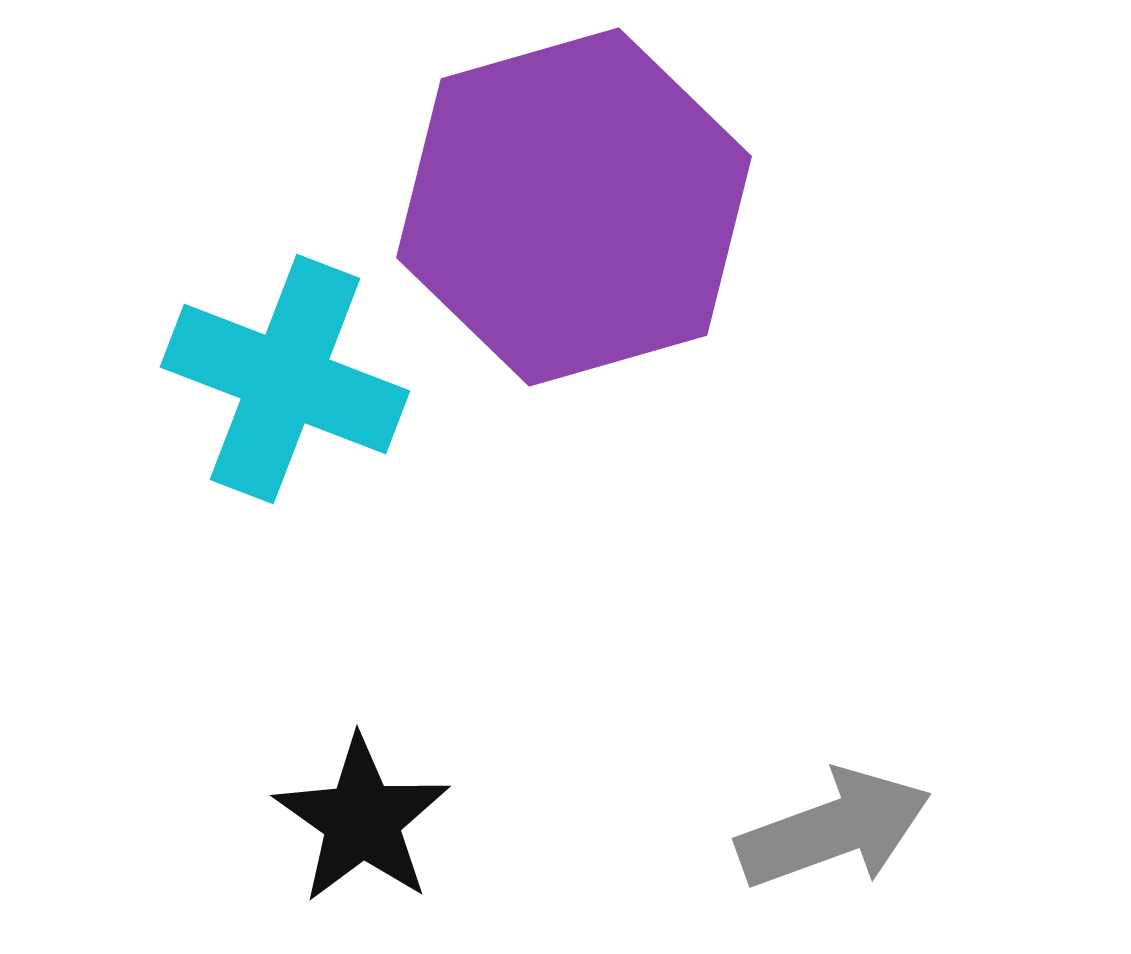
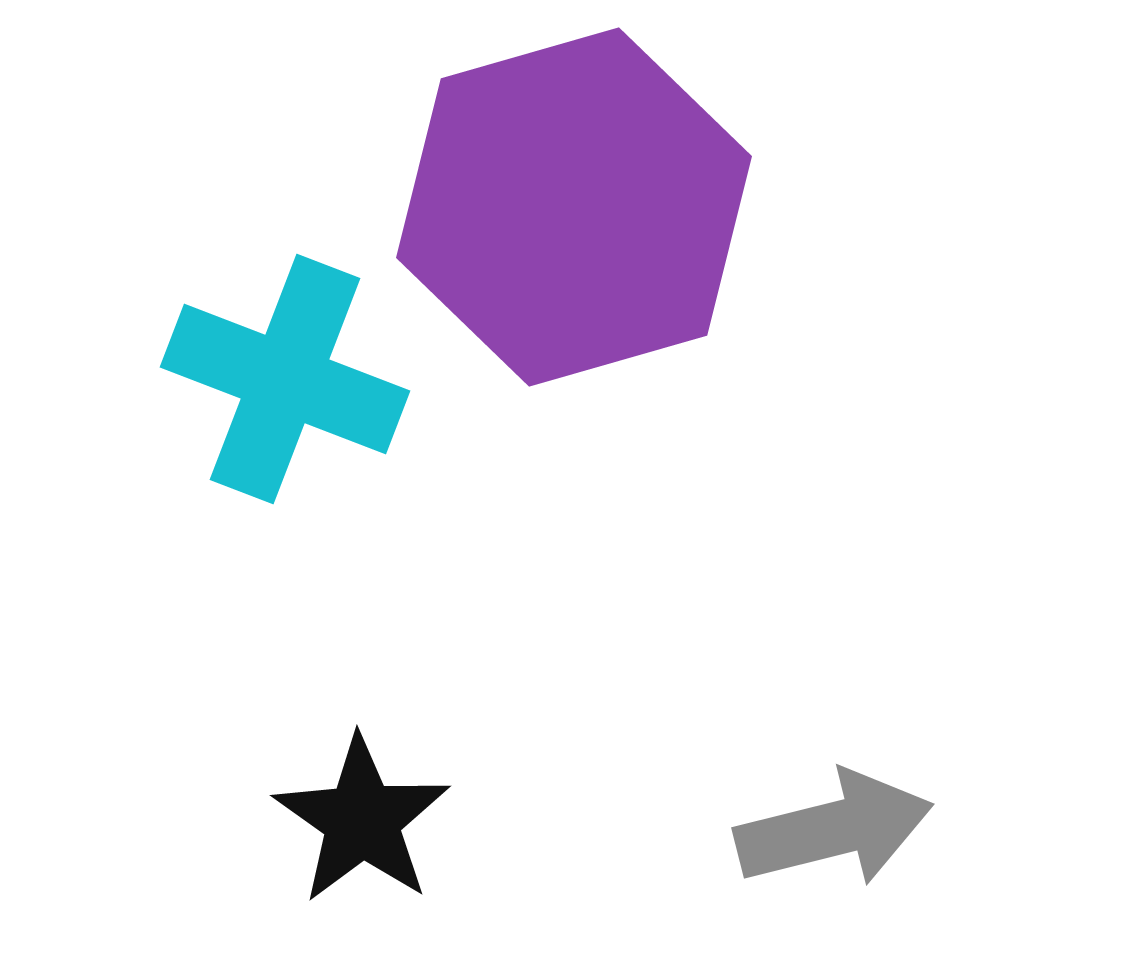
gray arrow: rotated 6 degrees clockwise
